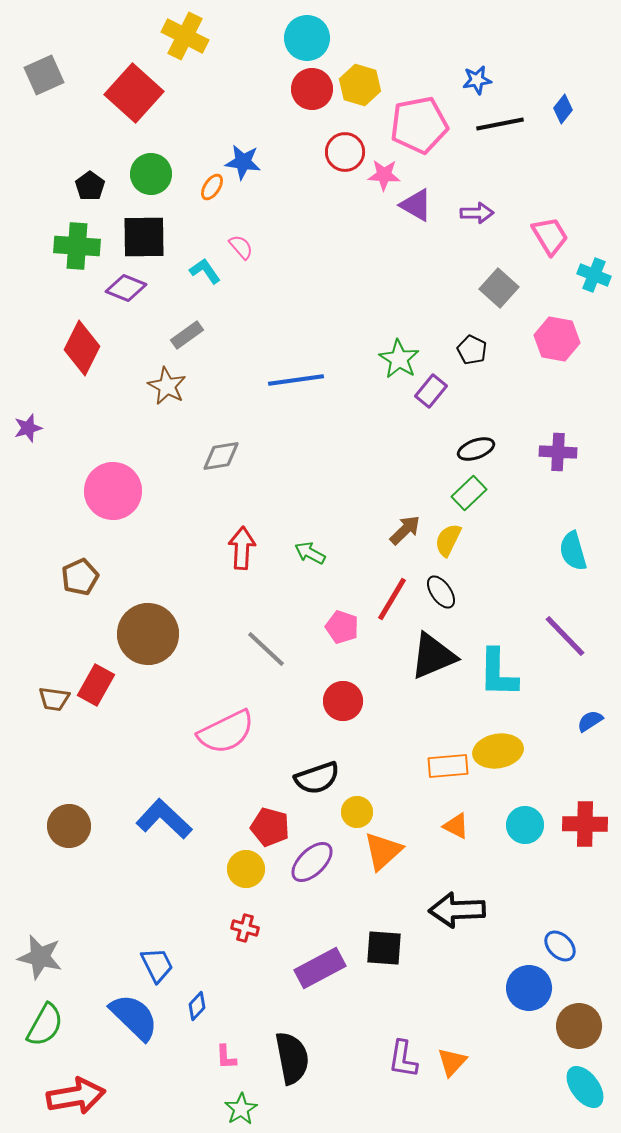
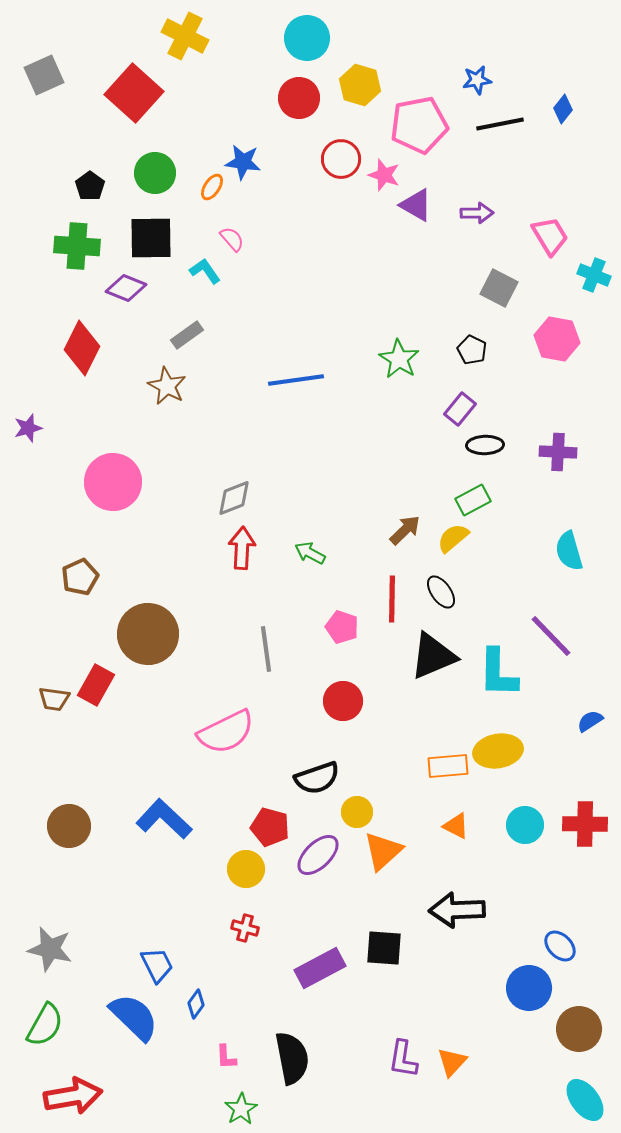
red circle at (312, 89): moved 13 px left, 9 px down
red circle at (345, 152): moved 4 px left, 7 px down
green circle at (151, 174): moved 4 px right, 1 px up
pink star at (384, 175): rotated 16 degrees clockwise
black square at (144, 237): moved 7 px right, 1 px down
pink semicircle at (241, 247): moved 9 px left, 8 px up
gray square at (499, 288): rotated 15 degrees counterclockwise
purple rectangle at (431, 391): moved 29 px right, 18 px down
black ellipse at (476, 449): moved 9 px right, 4 px up; rotated 18 degrees clockwise
gray diamond at (221, 456): moved 13 px right, 42 px down; rotated 12 degrees counterclockwise
pink circle at (113, 491): moved 9 px up
green rectangle at (469, 493): moved 4 px right, 7 px down; rotated 16 degrees clockwise
yellow semicircle at (448, 540): moved 5 px right, 2 px up; rotated 24 degrees clockwise
cyan semicircle at (573, 551): moved 4 px left
red line at (392, 599): rotated 30 degrees counterclockwise
purple line at (565, 636): moved 14 px left
gray line at (266, 649): rotated 39 degrees clockwise
purple ellipse at (312, 862): moved 6 px right, 7 px up
gray star at (40, 957): moved 10 px right, 8 px up
blue diamond at (197, 1006): moved 1 px left, 2 px up; rotated 8 degrees counterclockwise
brown circle at (579, 1026): moved 3 px down
cyan ellipse at (585, 1087): moved 13 px down
red arrow at (76, 1096): moved 3 px left
